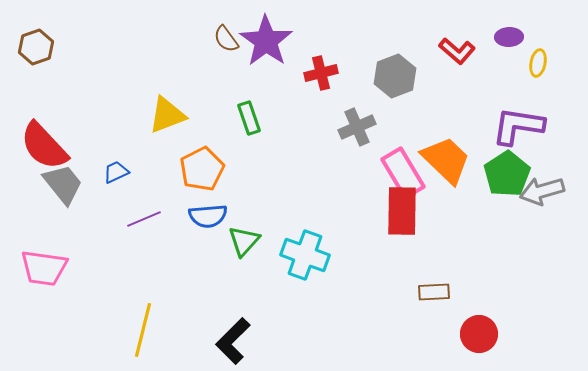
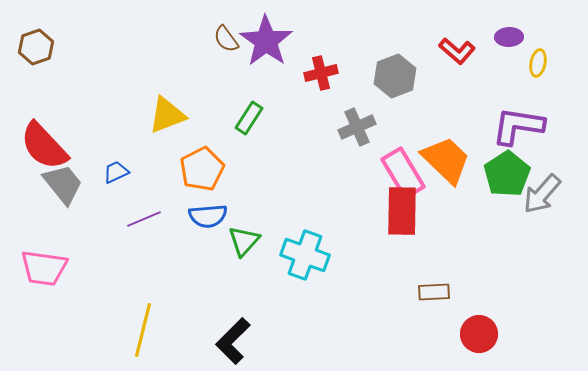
green rectangle: rotated 52 degrees clockwise
gray arrow: moved 3 px down; rotated 33 degrees counterclockwise
